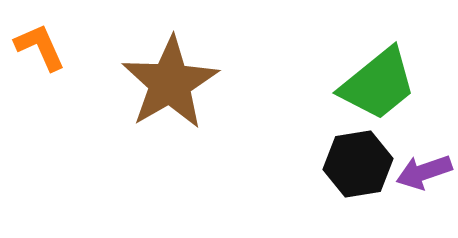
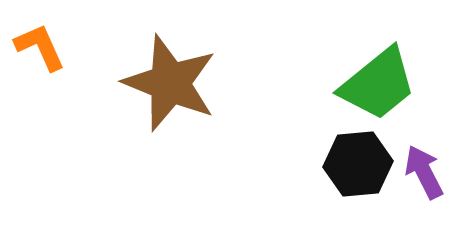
brown star: rotated 20 degrees counterclockwise
black hexagon: rotated 4 degrees clockwise
purple arrow: rotated 82 degrees clockwise
